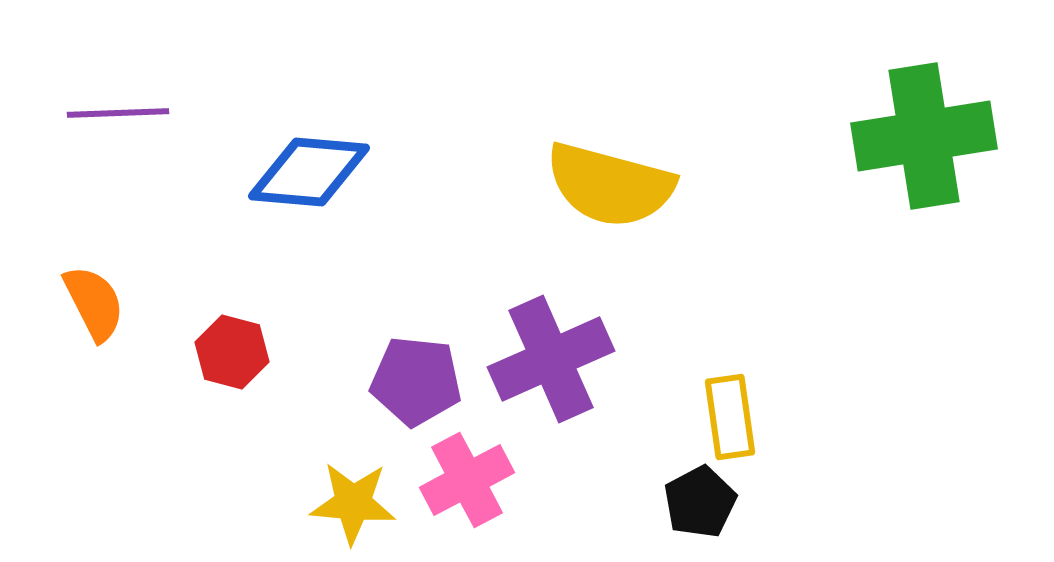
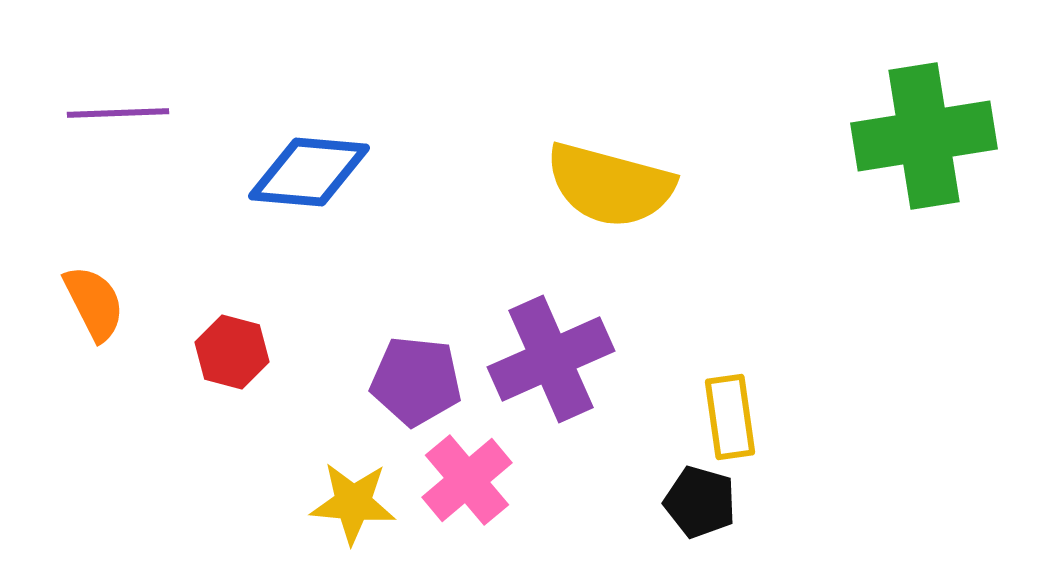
pink cross: rotated 12 degrees counterclockwise
black pentagon: rotated 28 degrees counterclockwise
